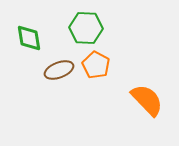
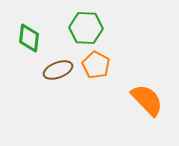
green diamond: rotated 16 degrees clockwise
brown ellipse: moved 1 px left
